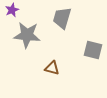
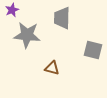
gray trapezoid: rotated 15 degrees counterclockwise
